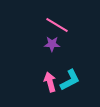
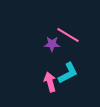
pink line: moved 11 px right, 10 px down
cyan L-shape: moved 2 px left, 7 px up
